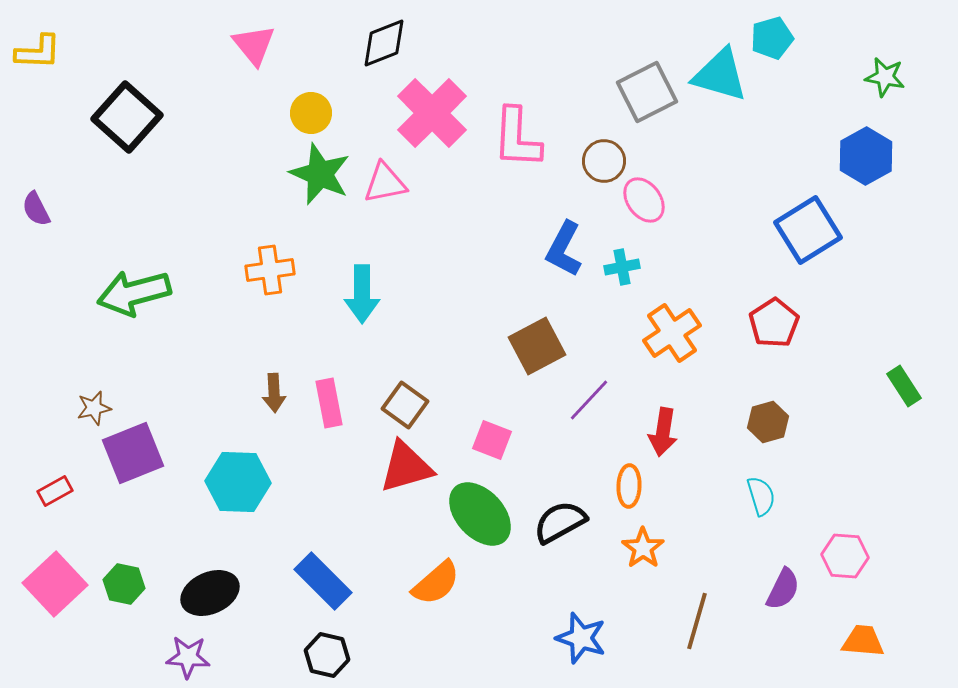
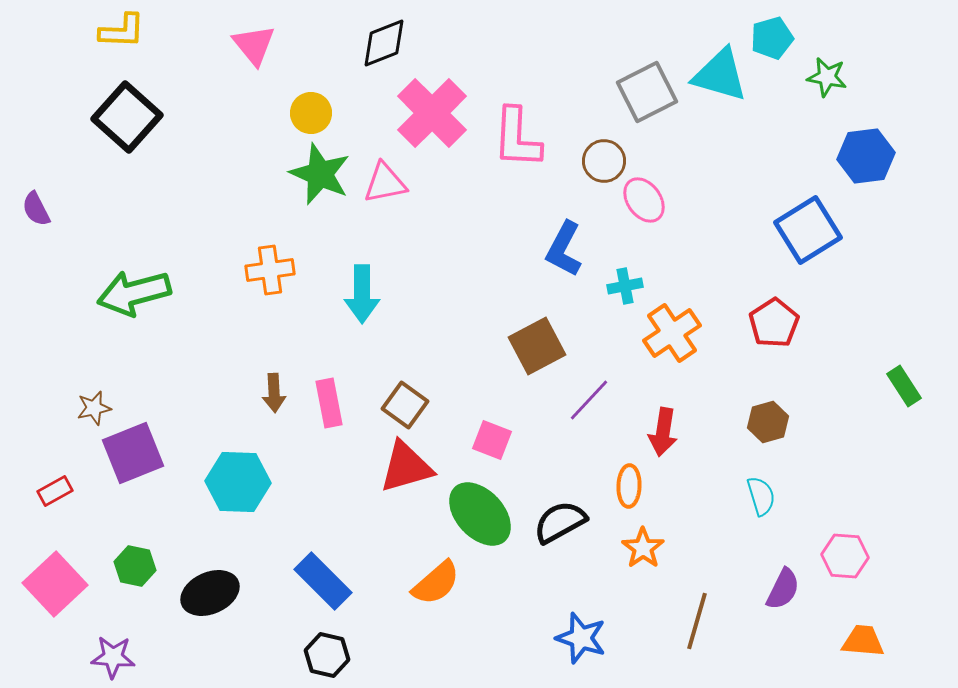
yellow L-shape at (38, 52): moved 84 px right, 21 px up
green star at (885, 77): moved 58 px left
blue hexagon at (866, 156): rotated 22 degrees clockwise
cyan cross at (622, 267): moved 3 px right, 19 px down
green hexagon at (124, 584): moved 11 px right, 18 px up
purple star at (188, 657): moved 75 px left
